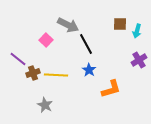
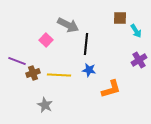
brown square: moved 6 px up
cyan arrow: moved 1 px left; rotated 48 degrees counterclockwise
black line: rotated 35 degrees clockwise
purple line: moved 1 px left, 2 px down; rotated 18 degrees counterclockwise
blue star: rotated 24 degrees counterclockwise
yellow line: moved 3 px right
